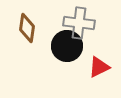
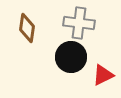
black circle: moved 4 px right, 11 px down
red triangle: moved 4 px right, 8 px down
